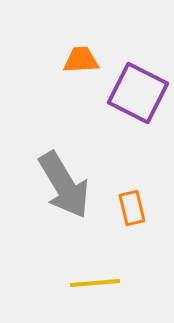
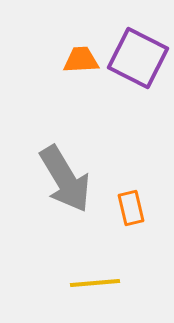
purple square: moved 35 px up
gray arrow: moved 1 px right, 6 px up
orange rectangle: moved 1 px left
